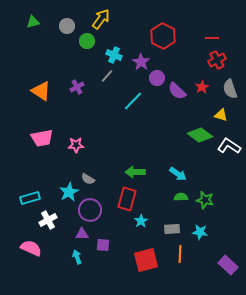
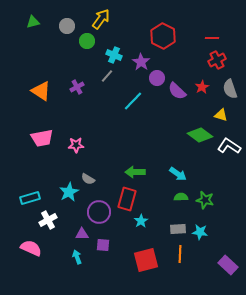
purple circle at (90, 210): moved 9 px right, 2 px down
gray rectangle at (172, 229): moved 6 px right
